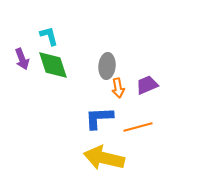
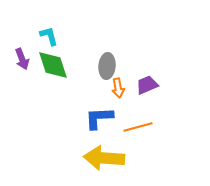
yellow arrow: rotated 9 degrees counterclockwise
